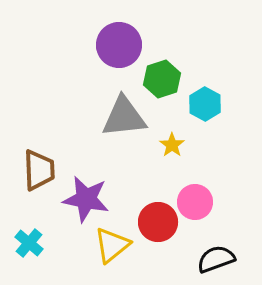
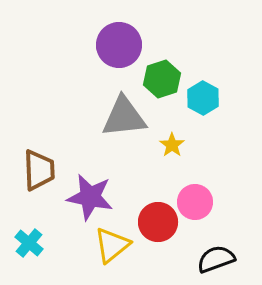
cyan hexagon: moved 2 px left, 6 px up
purple star: moved 4 px right, 2 px up
